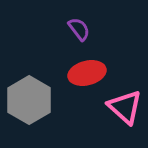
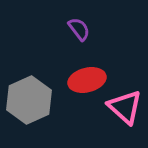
red ellipse: moved 7 px down
gray hexagon: rotated 6 degrees clockwise
